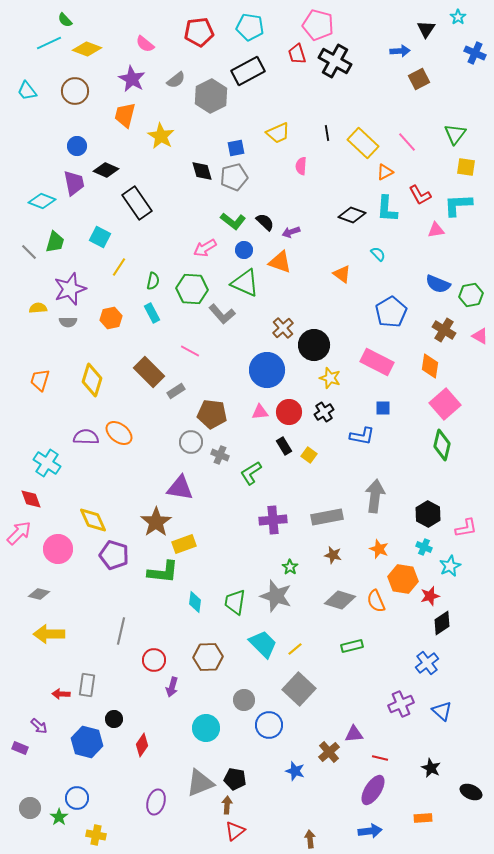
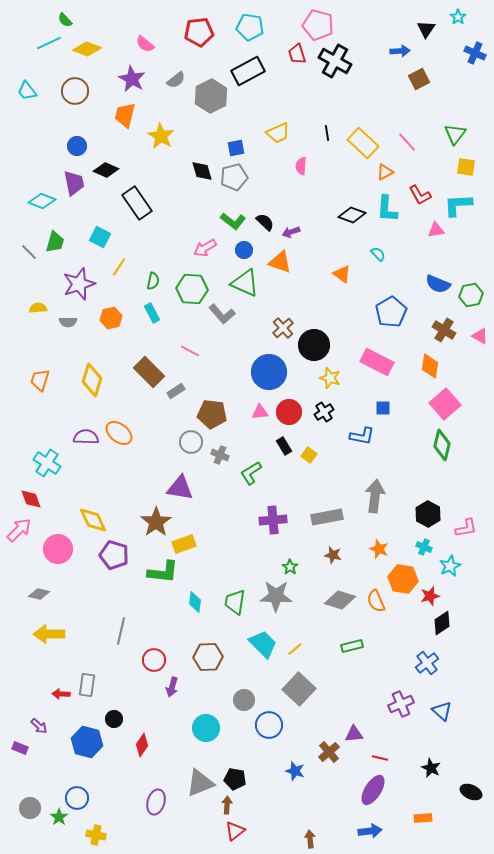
purple star at (70, 289): moved 9 px right, 5 px up
blue circle at (267, 370): moved 2 px right, 2 px down
pink arrow at (19, 533): moved 3 px up
gray star at (276, 596): rotated 16 degrees counterclockwise
